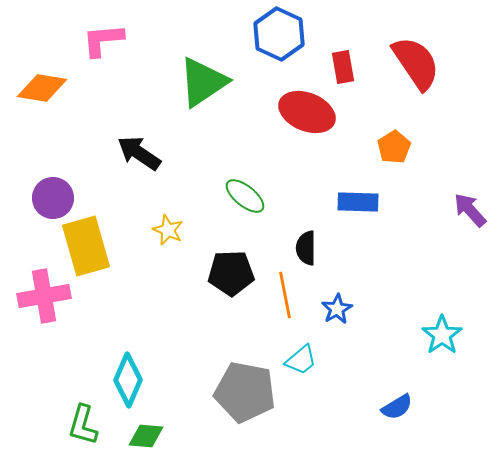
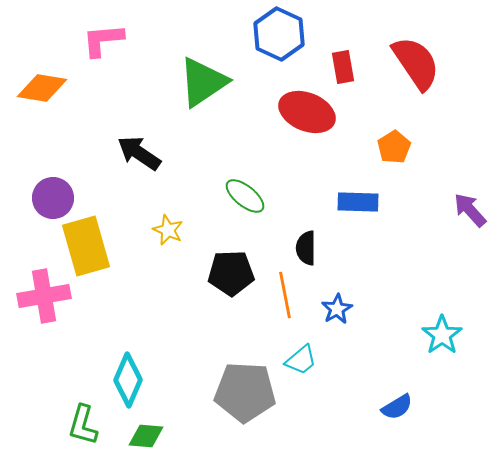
gray pentagon: rotated 8 degrees counterclockwise
